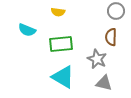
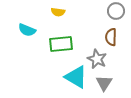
cyan triangle: moved 13 px right
gray triangle: rotated 48 degrees clockwise
